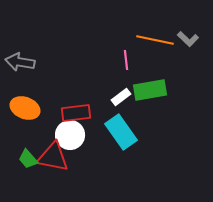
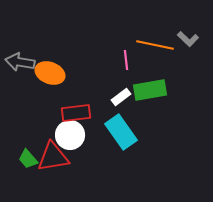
orange line: moved 5 px down
orange ellipse: moved 25 px right, 35 px up
red triangle: rotated 20 degrees counterclockwise
